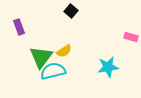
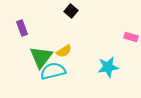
purple rectangle: moved 3 px right, 1 px down
